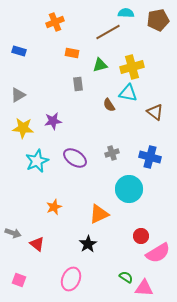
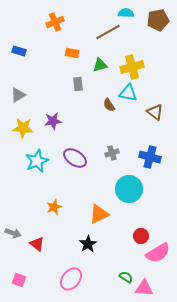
pink ellipse: rotated 15 degrees clockwise
